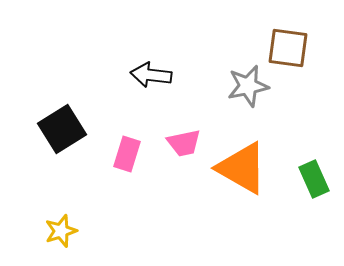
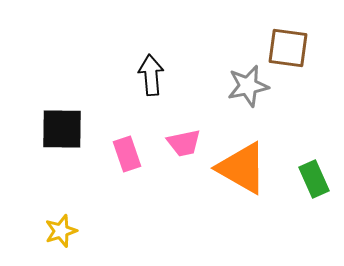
black arrow: rotated 78 degrees clockwise
black square: rotated 33 degrees clockwise
pink rectangle: rotated 36 degrees counterclockwise
